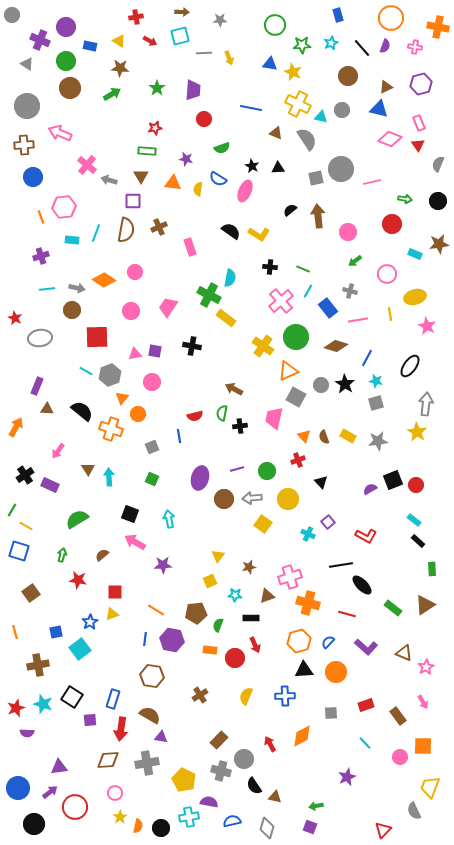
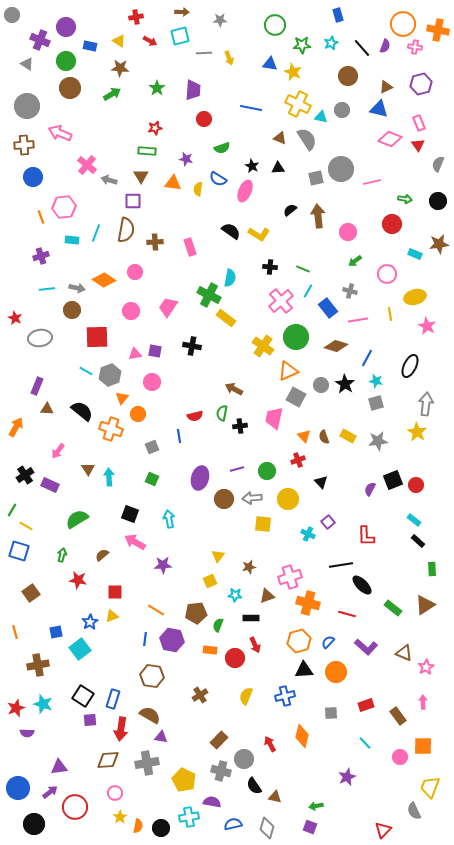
orange circle at (391, 18): moved 12 px right, 6 px down
orange cross at (438, 27): moved 3 px down
brown triangle at (276, 133): moved 4 px right, 5 px down
brown cross at (159, 227): moved 4 px left, 15 px down; rotated 21 degrees clockwise
black ellipse at (410, 366): rotated 10 degrees counterclockwise
purple semicircle at (370, 489): rotated 32 degrees counterclockwise
yellow square at (263, 524): rotated 30 degrees counterclockwise
red L-shape at (366, 536): rotated 60 degrees clockwise
yellow triangle at (112, 614): moved 2 px down
blue cross at (285, 696): rotated 12 degrees counterclockwise
black square at (72, 697): moved 11 px right, 1 px up
pink arrow at (423, 702): rotated 152 degrees counterclockwise
orange diamond at (302, 736): rotated 50 degrees counterclockwise
purple semicircle at (209, 802): moved 3 px right
blue semicircle at (232, 821): moved 1 px right, 3 px down
